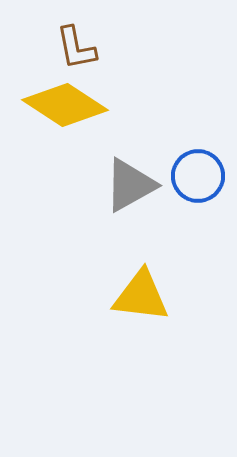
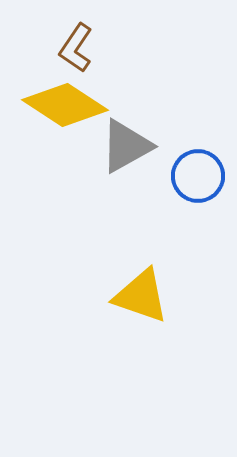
brown L-shape: rotated 45 degrees clockwise
gray triangle: moved 4 px left, 39 px up
yellow triangle: rotated 12 degrees clockwise
